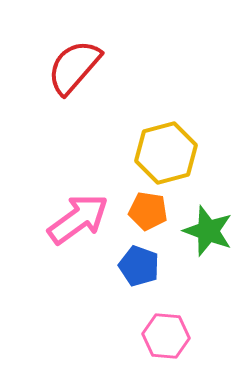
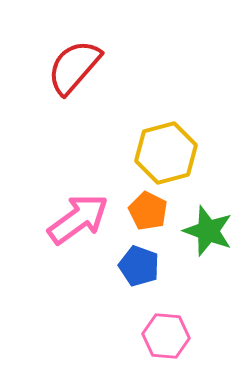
orange pentagon: rotated 18 degrees clockwise
